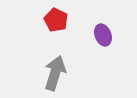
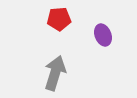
red pentagon: moved 3 px right, 1 px up; rotated 30 degrees counterclockwise
